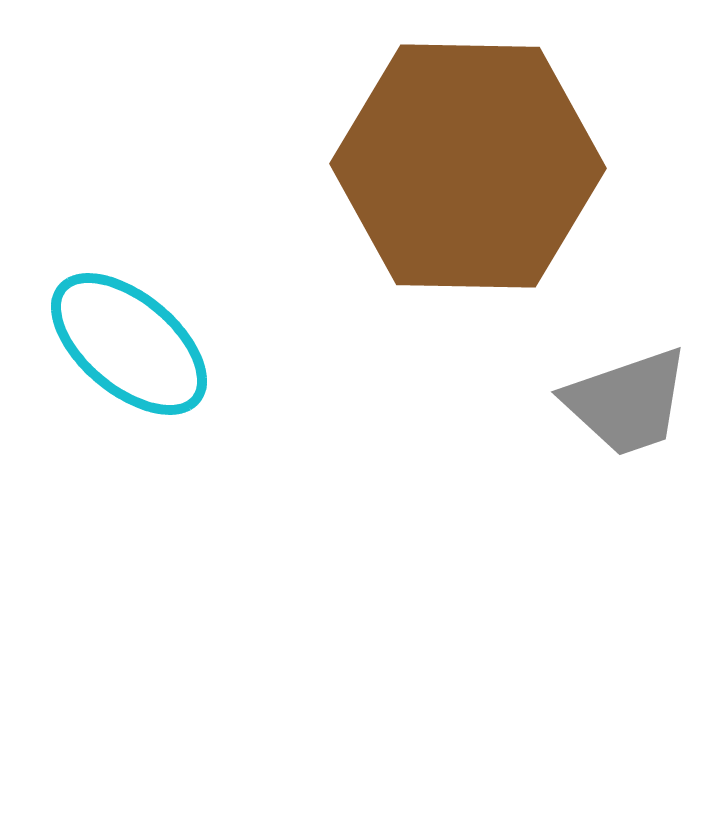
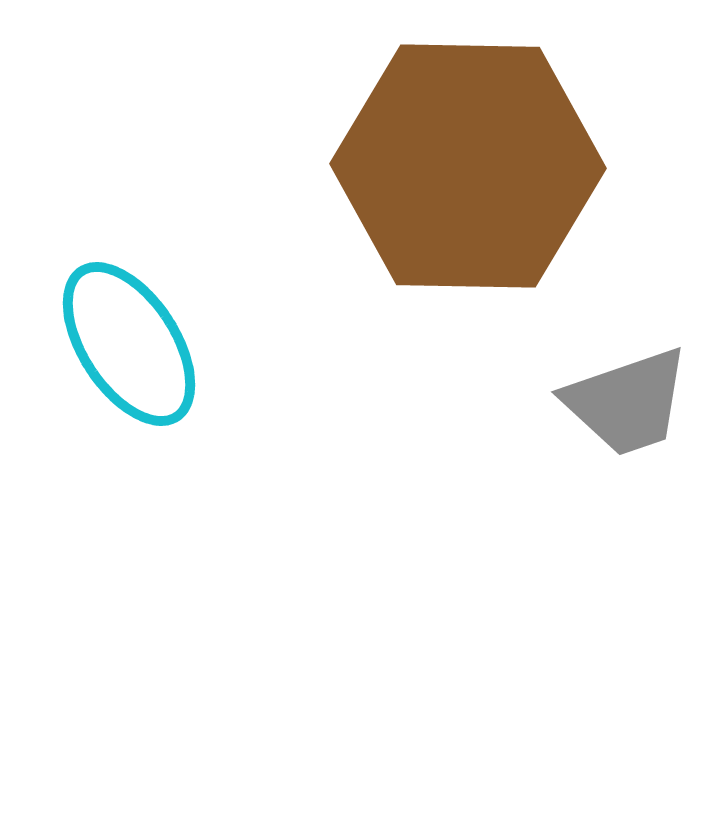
cyan ellipse: rotated 17 degrees clockwise
